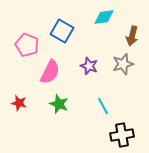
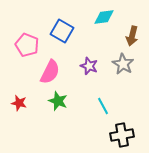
gray star: rotated 25 degrees counterclockwise
green star: moved 1 px left, 3 px up
